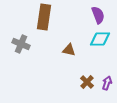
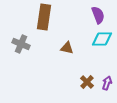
cyan diamond: moved 2 px right
brown triangle: moved 2 px left, 2 px up
